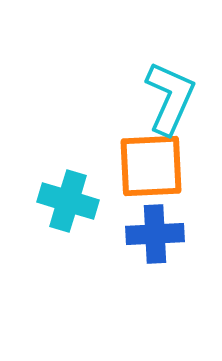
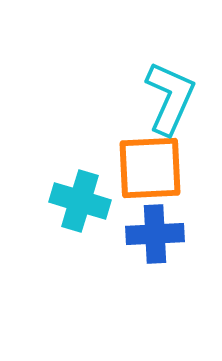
orange square: moved 1 px left, 2 px down
cyan cross: moved 12 px right
